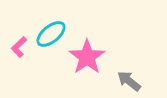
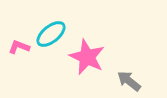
pink L-shape: rotated 65 degrees clockwise
pink star: rotated 12 degrees counterclockwise
